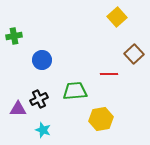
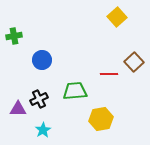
brown square: moved 8 px down
cyan star: rotated 21 degrees clockwise
